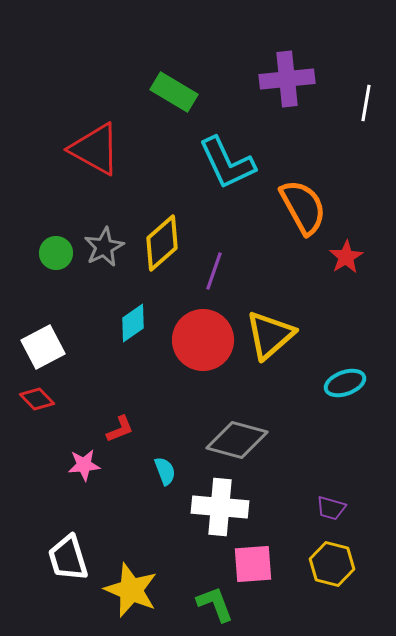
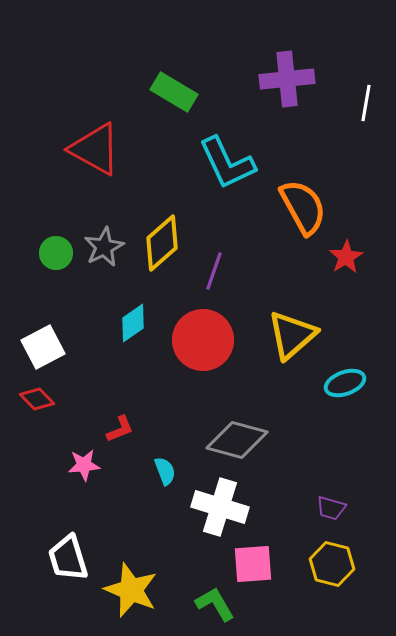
yellow triangle: moved 22 px right
white cross: rotated 12 degrees clockwise
green L-shape: rotated 9 degrees counterclockwise
